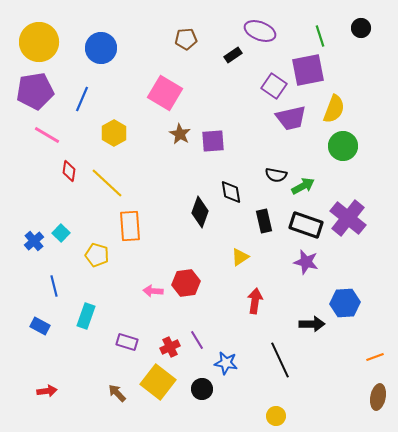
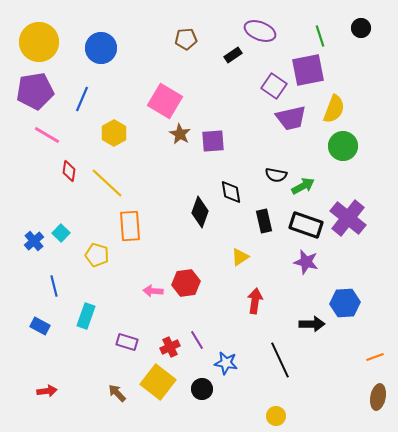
pink square at (165, 93): moved 8 px down
